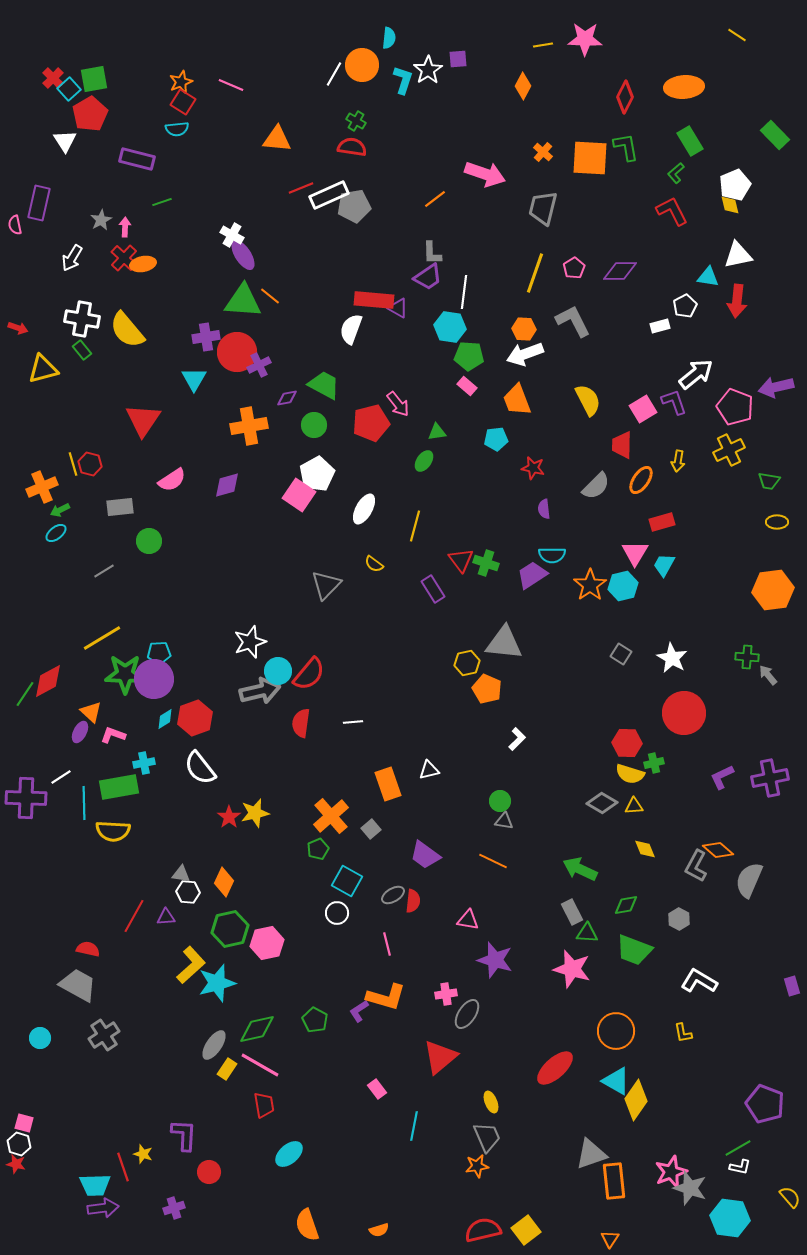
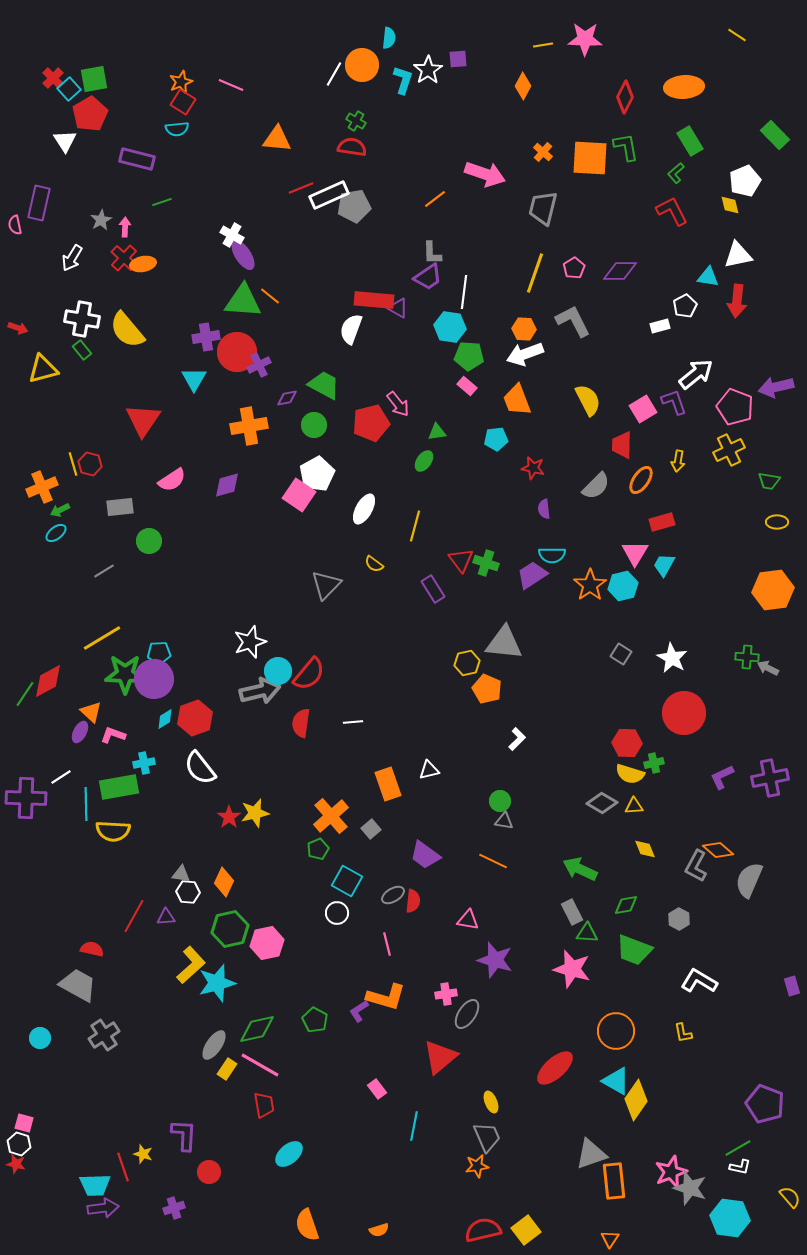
white pentagon at (735, 185): moved 10 px right, 4 px up
gray arrow at (768, 675): moved 7 px up; rotated 25 degrees counterclockwise
cyan line at (84, 803): moved 2 px right, 1 px down
red semicircle at (88, 949): moved 4 px right
